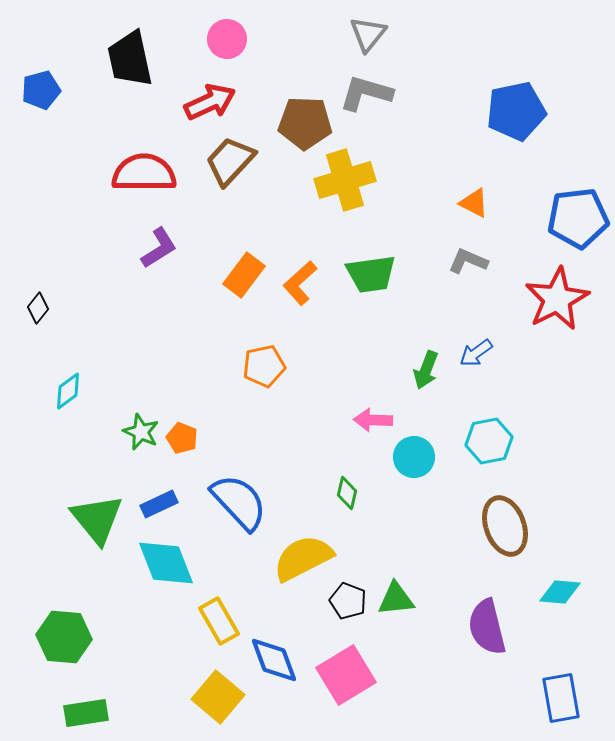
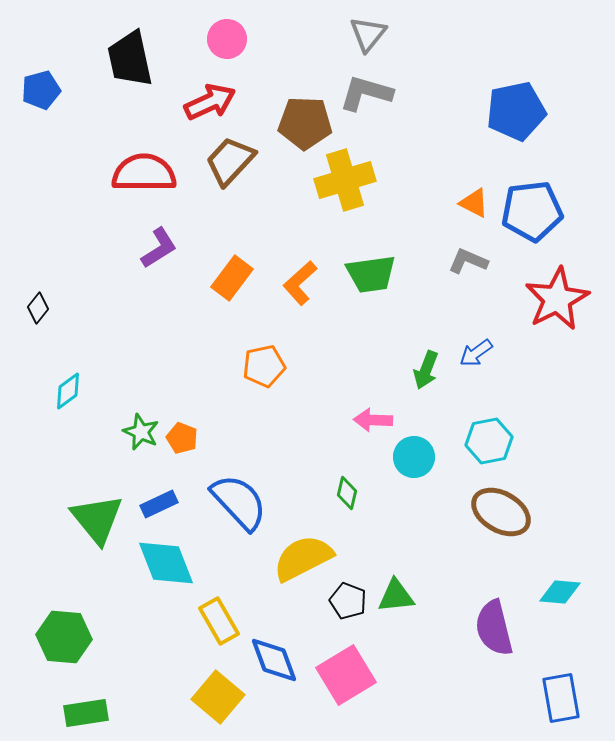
blue pentagon at (578, 218): moved 46 px left, 7 px up
orange rectangle at (244, 275): moved 12 px left, 3 px down
brown ellipse at (505, 526): moved 4 px left, 14 px up; rotated 40 degrees counterclockwise
green triangle at (396, 599): moved 3 px up
purple semicircle at (487, 627): moved 7 px right, 1 px down
